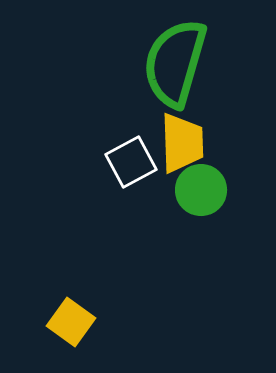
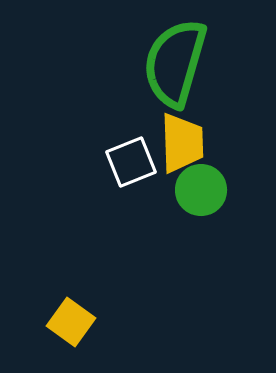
white square: rotated 6 degrees clockwise
